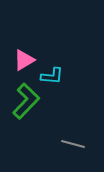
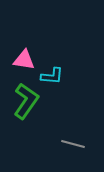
pink triangle: rotated 40 degrees clockwise
green L-shape: rotated 9 degrees counterclockwise
